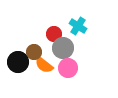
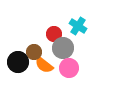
pink circle: moved 1 px right
